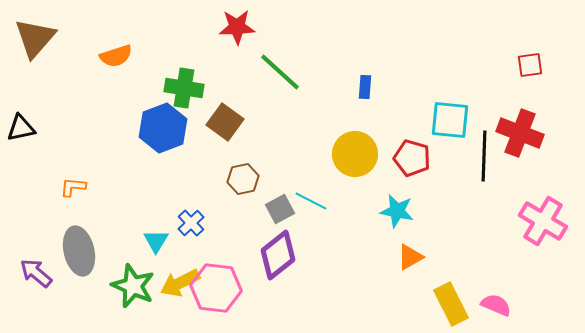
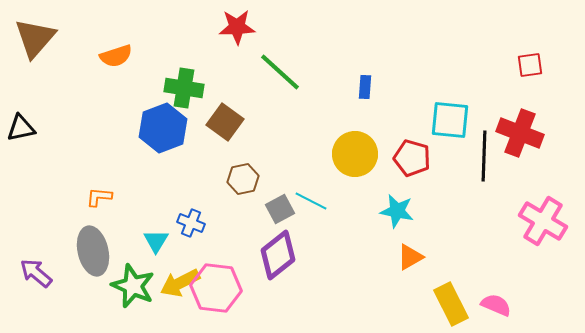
orange L-shape: moved 26 px right, 10 px down
blue cross: rotated 24 degrees counterclockwise
gray ellipse: moved 14 px right
